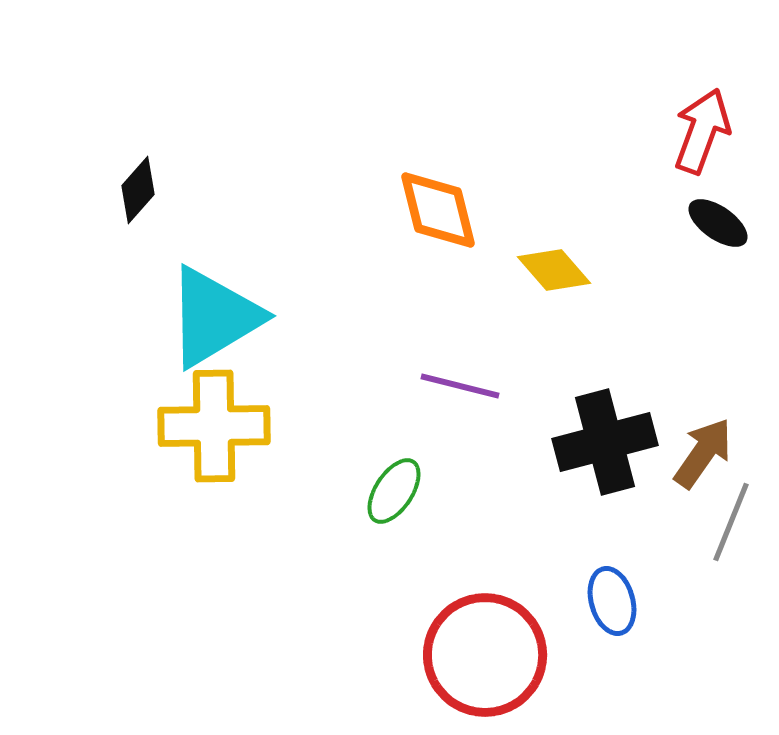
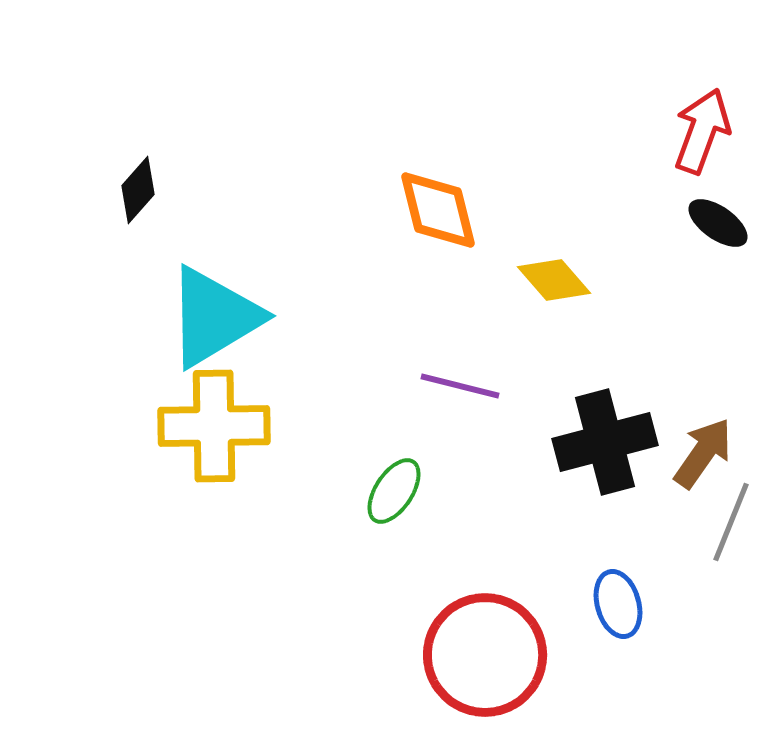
yellow diamond: moved 10 px down
blue ellipse: moved 6 px right, 3 px down
